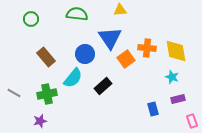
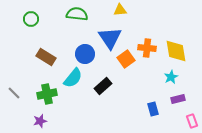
brown rectangle: rotated 18 degrees counterclockwise
cyan star: moved 1 px left; rotated 24 degrees clockwise
gray line: rotated 16 degrees clockwise
